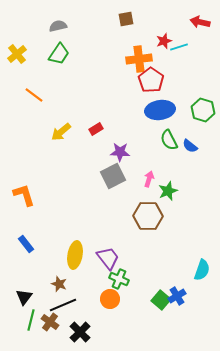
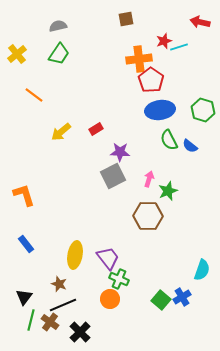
blue cross: moved 5 px right, 1 px down
